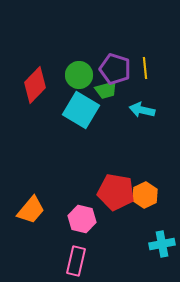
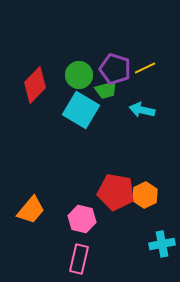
yellow line: rotated 70 degrees clockwise
pink rectangle: moved 3 px right, 2 px up
